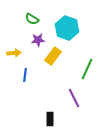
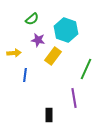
green semicircle: rotated 72 degrees counterclockwise
cyan hexagon: moved 1 px left, 2 px down
purple star: rotated 16 degrees clockwise
green line: moved 1 px left
purple line: rotated 18 degrees clockwise
black rectangle: moved 1 px left, 4 px up
